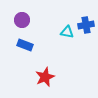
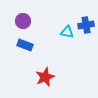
purple circle: moved 1 px right, 1 px down
